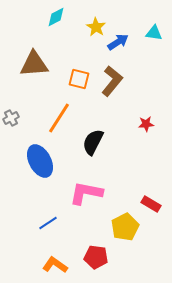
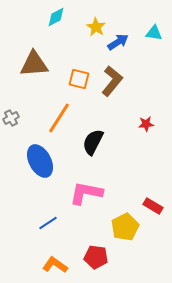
red rectangle: moved 2 px right, 2 px down
